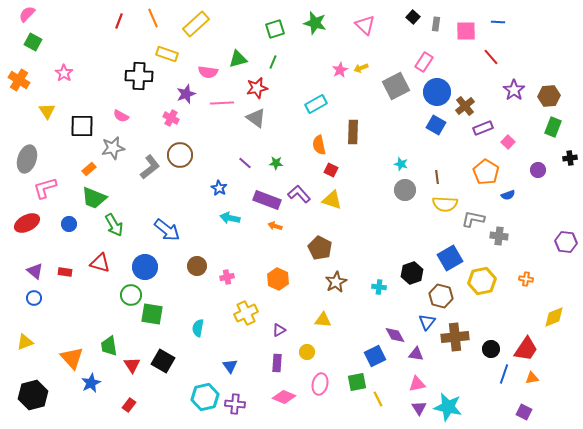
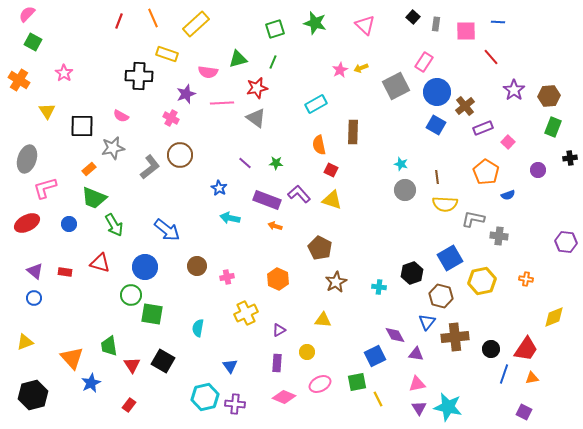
pink ellipse at (320, 384): rotated 50 degrees clockwise
